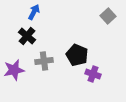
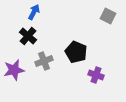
gray square: rotated 21 degrees counterclockwise
black cross: moved 1 px right
black pentagon: moved 1 px left, 3 px up
gray cross: rotated 12 degrees counterclockwise
purple cross: moved 3 px right, 1 px down
